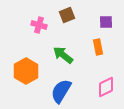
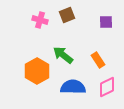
pink cross: moved 1 px right, 5 px up
orange rectangle: moved 13 px down; rotated 21 degrees counterclockwise
orange hexagon: moved 11 px right
pink diamond: moved 1 px right
blue semicircle: moved 12 px right, 4 px up; rotated 60 degrees clockwise
